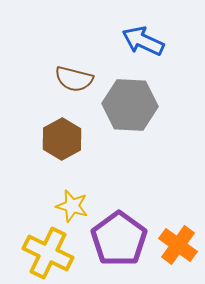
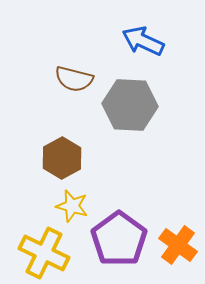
brown hexagon: moved 19 px down
yellow cross: moved 4 px left
